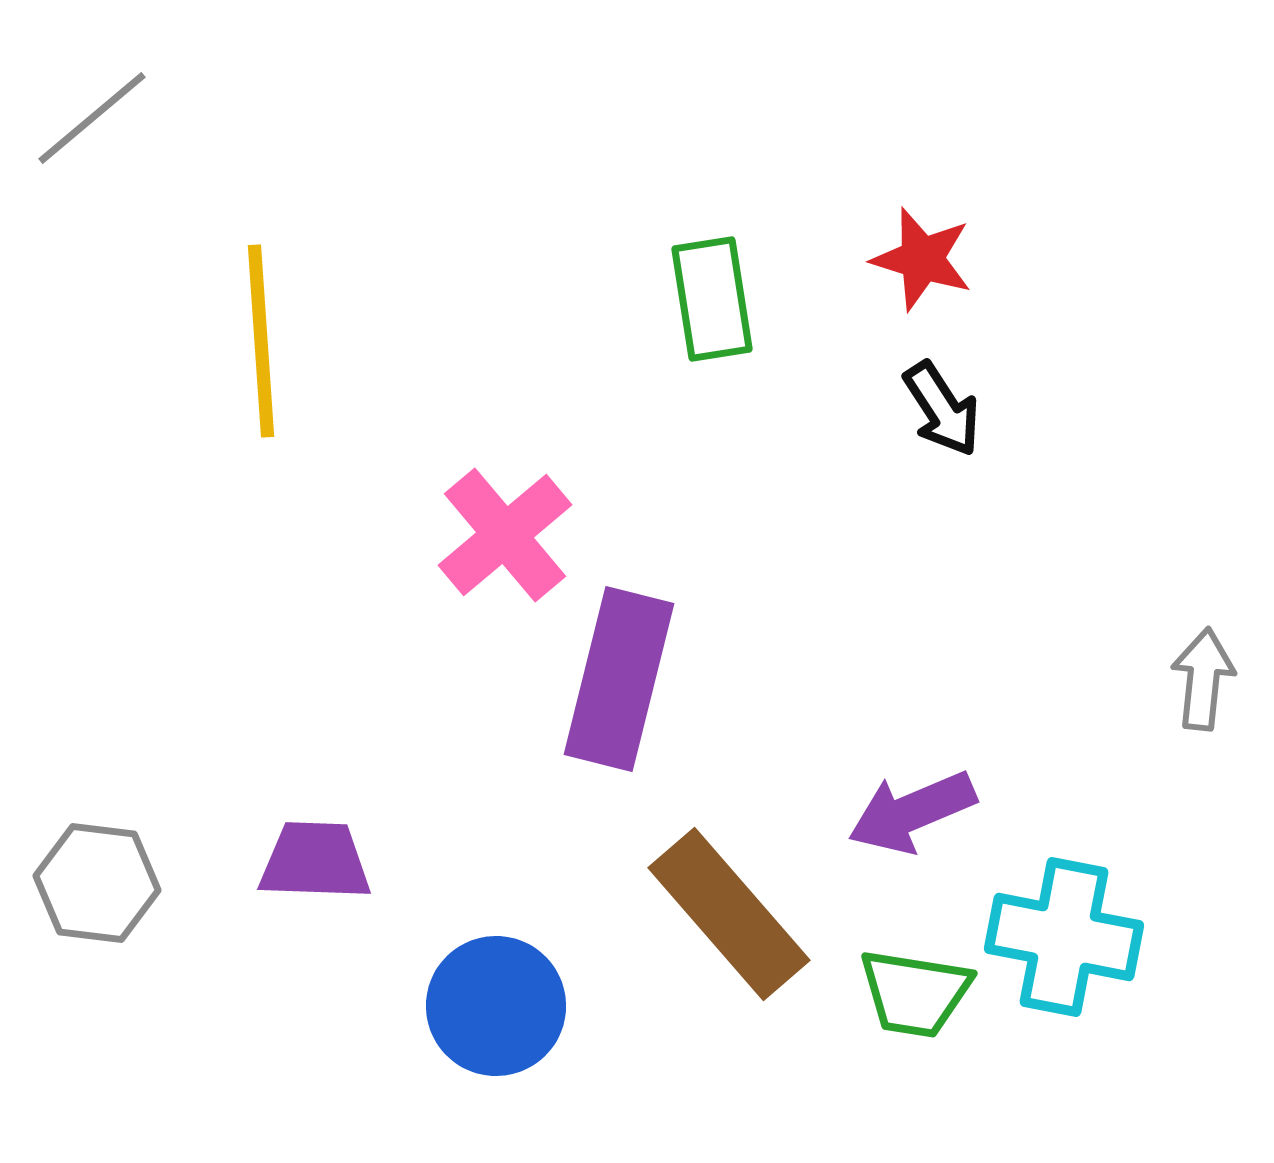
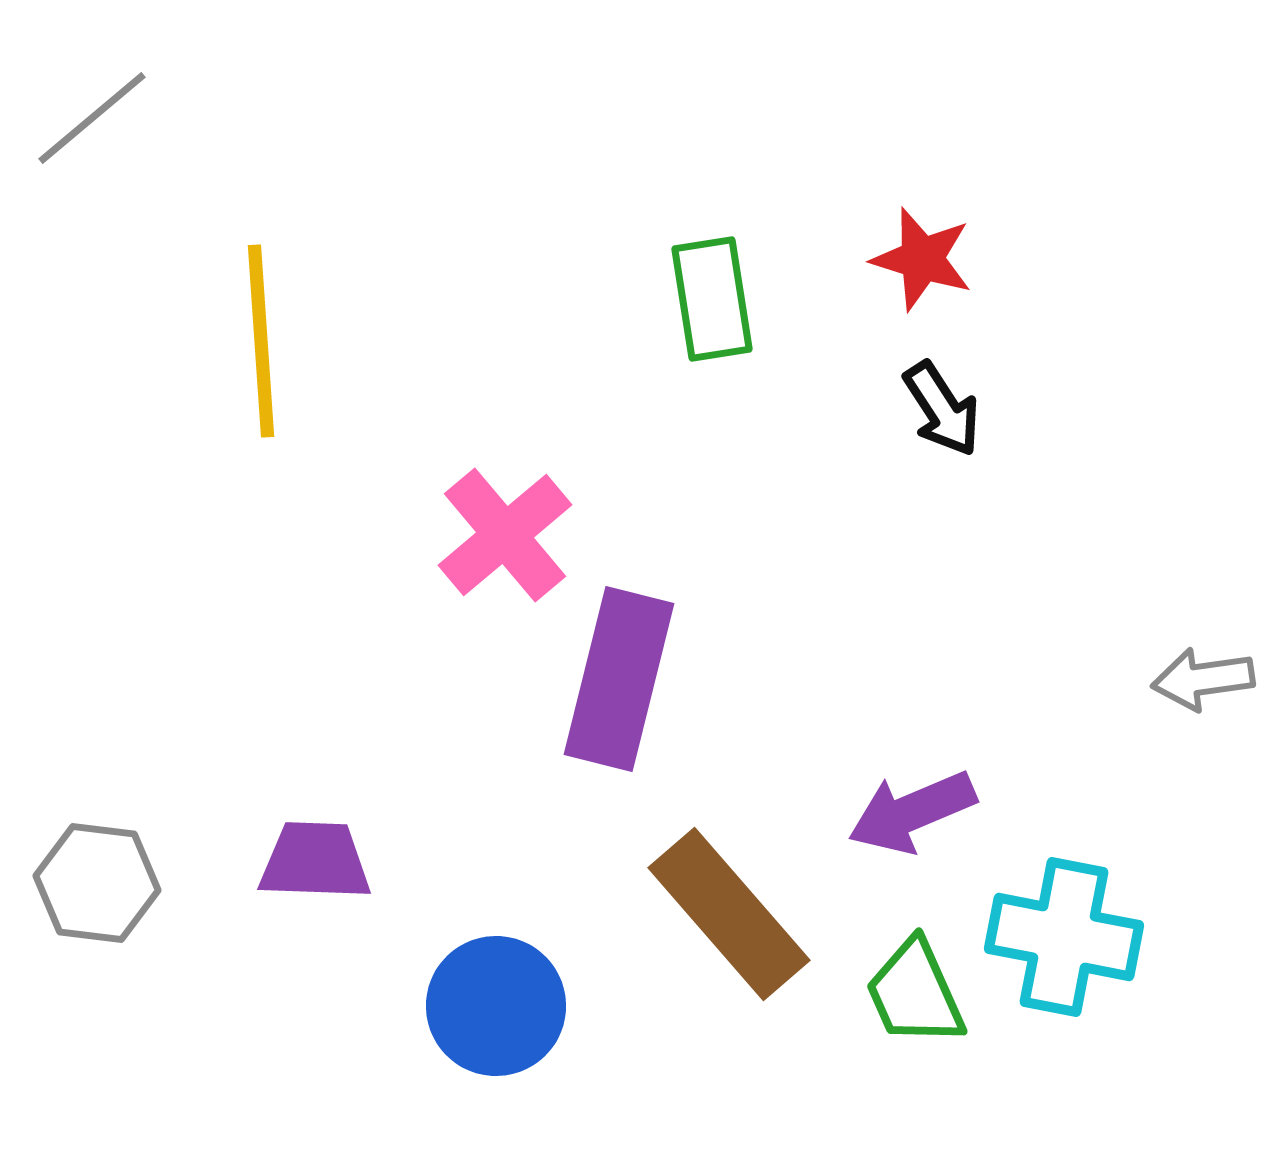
gray arrow: rotated 104 degrees counterclockwise
green trapezoid: rotated 57 degrees clockwise
